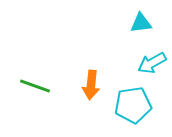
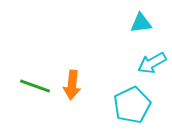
orange arrow: moved 19 px left
cyan pentagon: moved 1 px left; rotated 18 degrees counterclockwise
